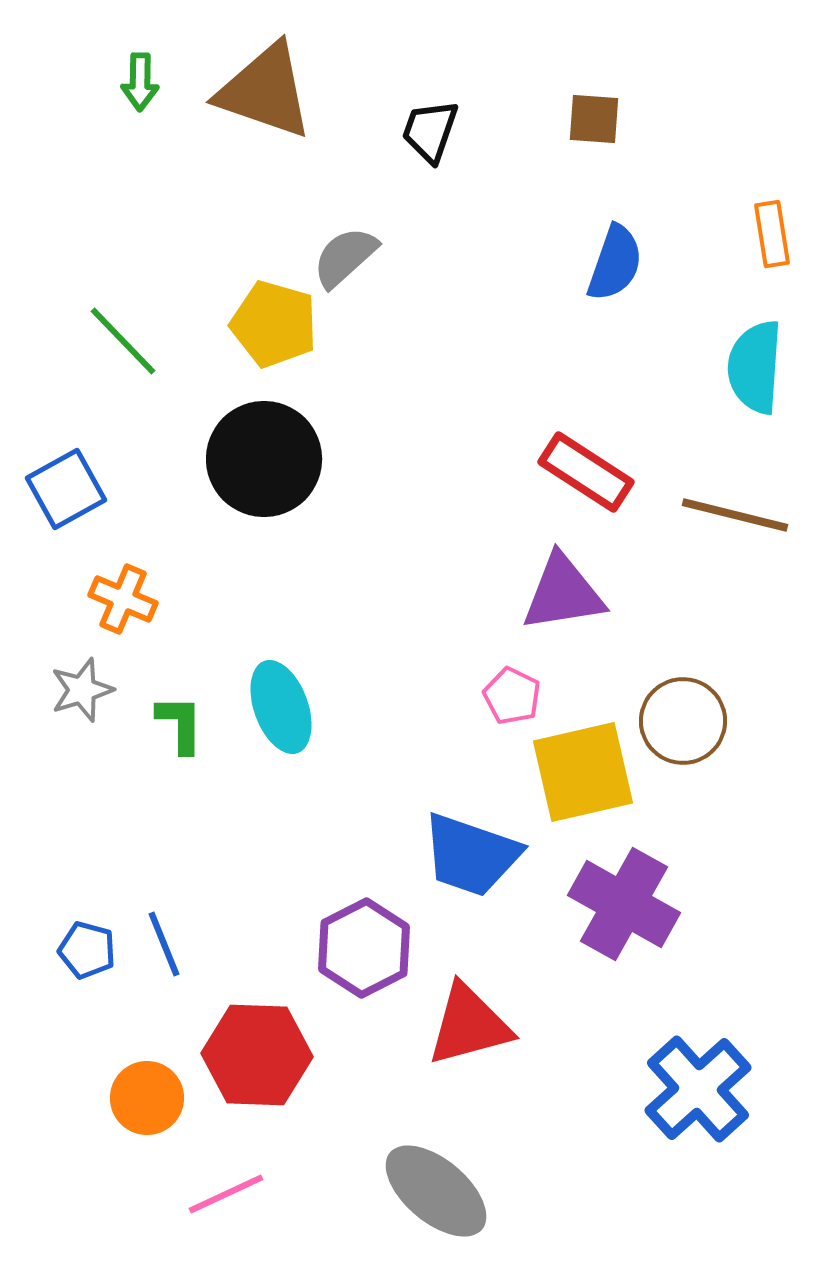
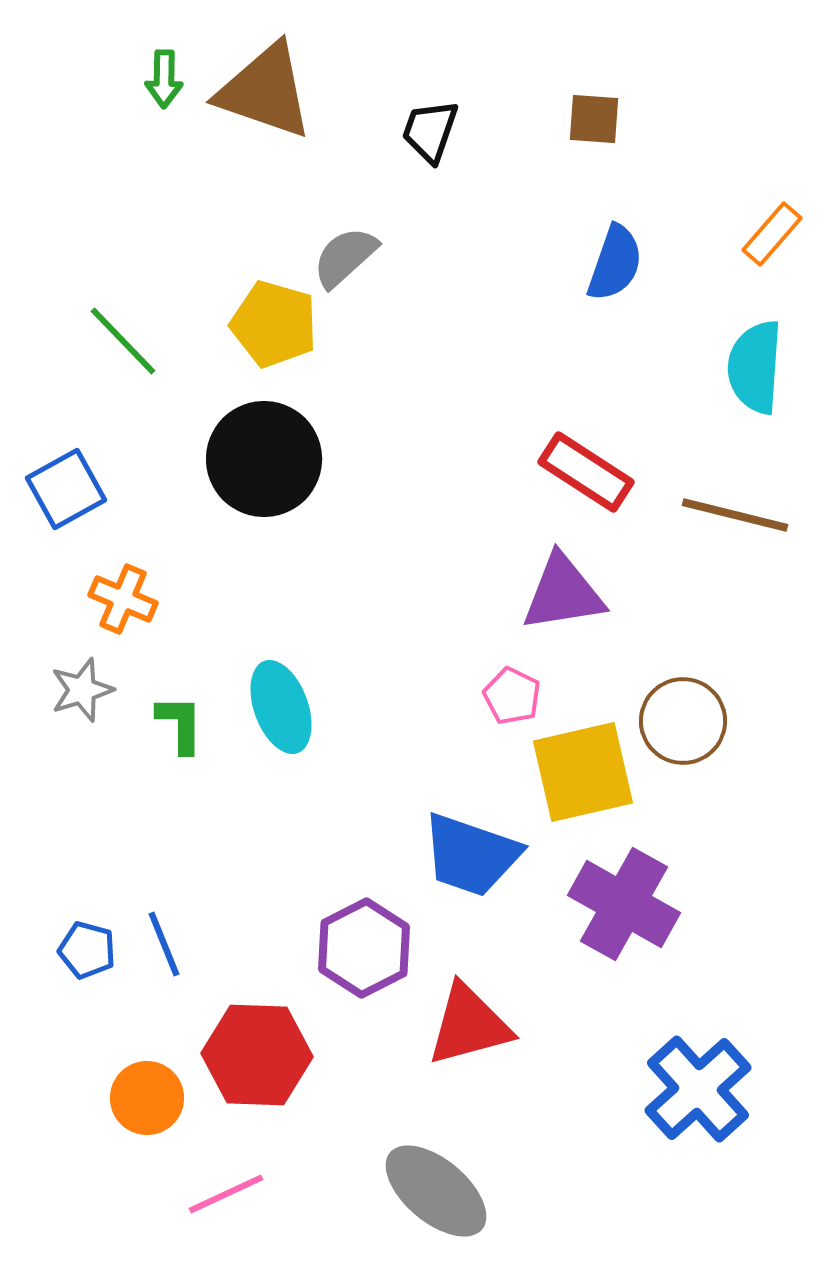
green arrow: moved 24 px right, 3 px up
orange rectangle: rotated 50 degrees clockwise
